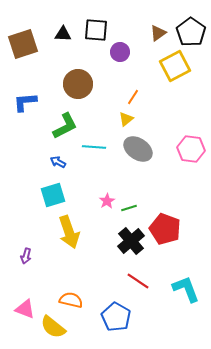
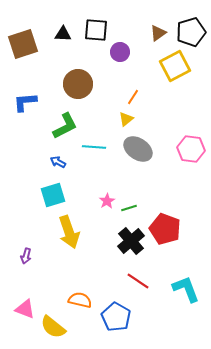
black pentagon: rotated 20 degrees clockwise
orange semicircle: moved 9 px right
